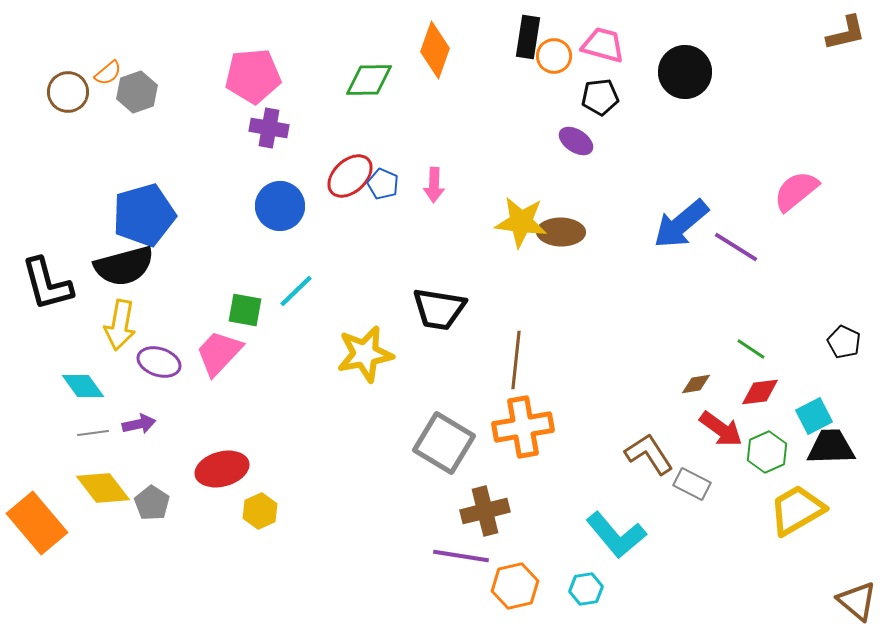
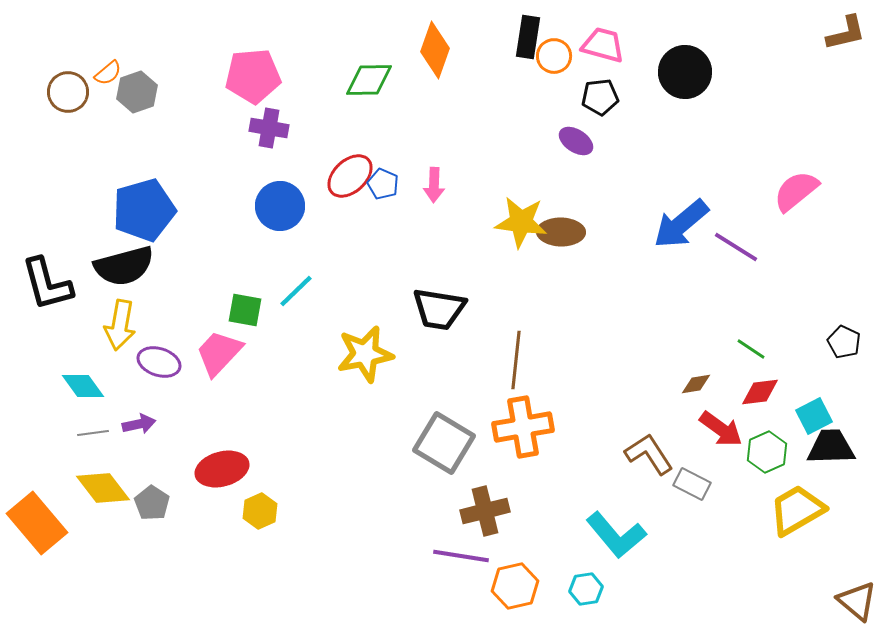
blue pentagon at (144, 215): moved 5 px up
